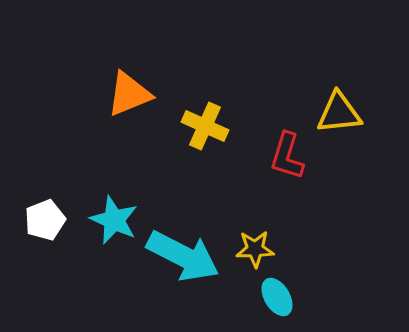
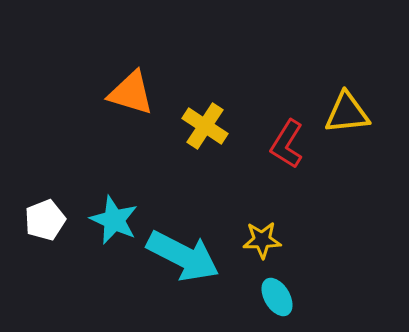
orange triangle: moved 2 px right, 1 px up; rotated 39 degrees clockwise
yellow triangle: moved 8 px right
yellow cross: rotated 9 degrees clockwise
red L-shape: moved 12 px up; rotated 15 degrees clockwise
yellow star: moved 7 px right, 9 px up
